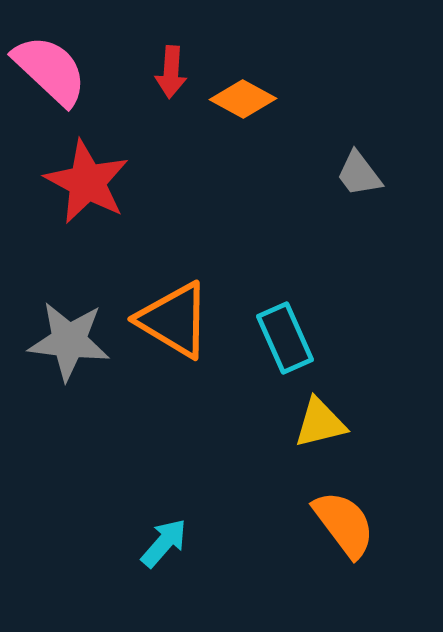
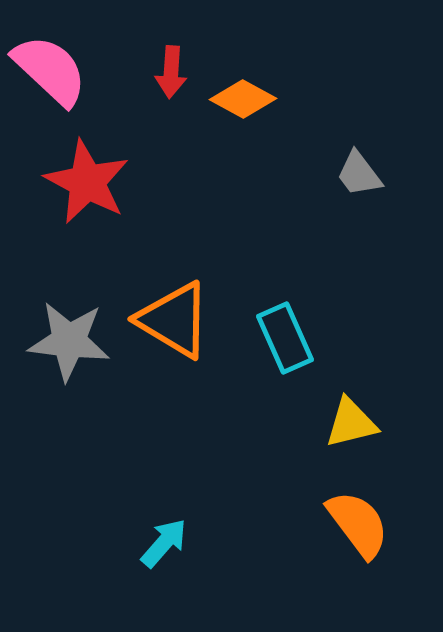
yellow triangle: moved 31 px right
orange semicircle: moved 14 px right
